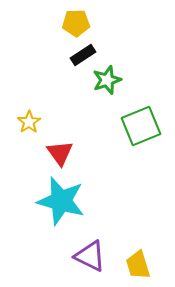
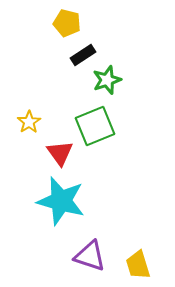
yellow pentagon: moved 9 px left; rotated 16 degrees clockwise
green square: moved 46 px left
purple triangle: rotated 8 degrees counterclockwise
